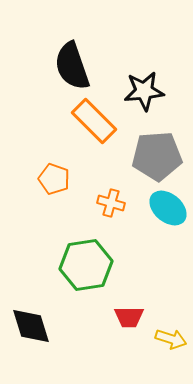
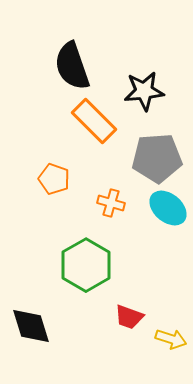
gray pentagon: moved 2 px down
green hexagon: rotated 21 degrees counterclockwise
red trapezoid: rotated 20 degrees clockwise
